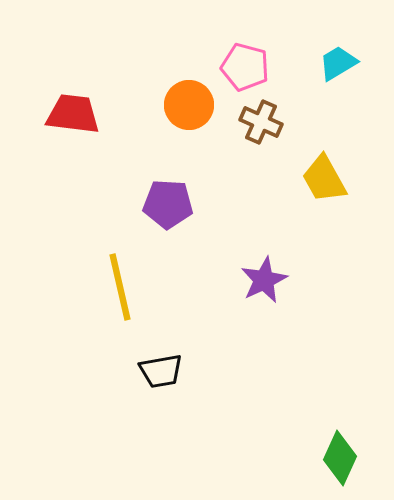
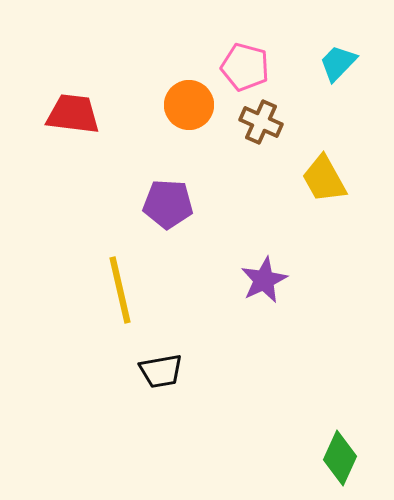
cyan trapezoid: rotated 15 degrees counterclockwise
yellow line: moved 3 px down
